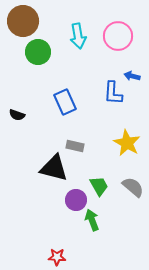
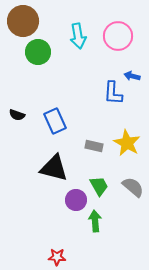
blue rectangle: moved 10 px left, 19 px down
gray rectangle: moved 19 px right
green arrow: moved 3 px right, 1 px down; rotated 15 degrees clockwise
